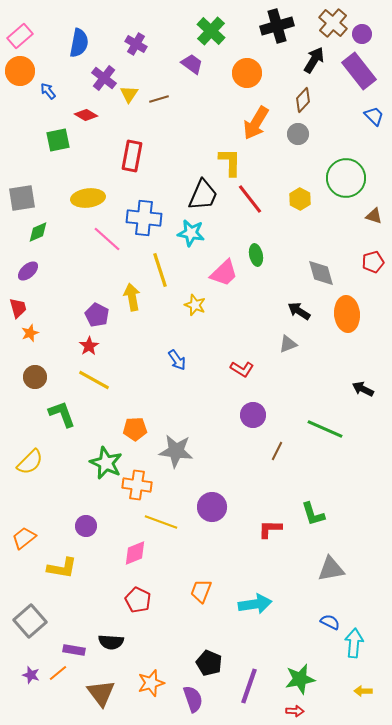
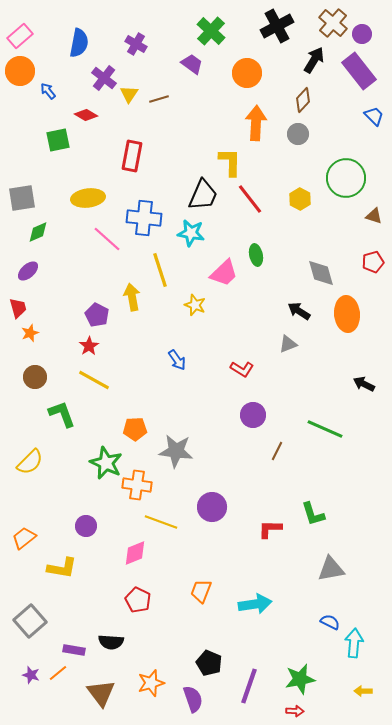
black cross at (277, 26): rotated 12 degrees counterclockwise
orange arrow at (256, 123): rotated 152 degrees clockwise
black arrow at (363, 389): moved 1 px right, 5 px up
